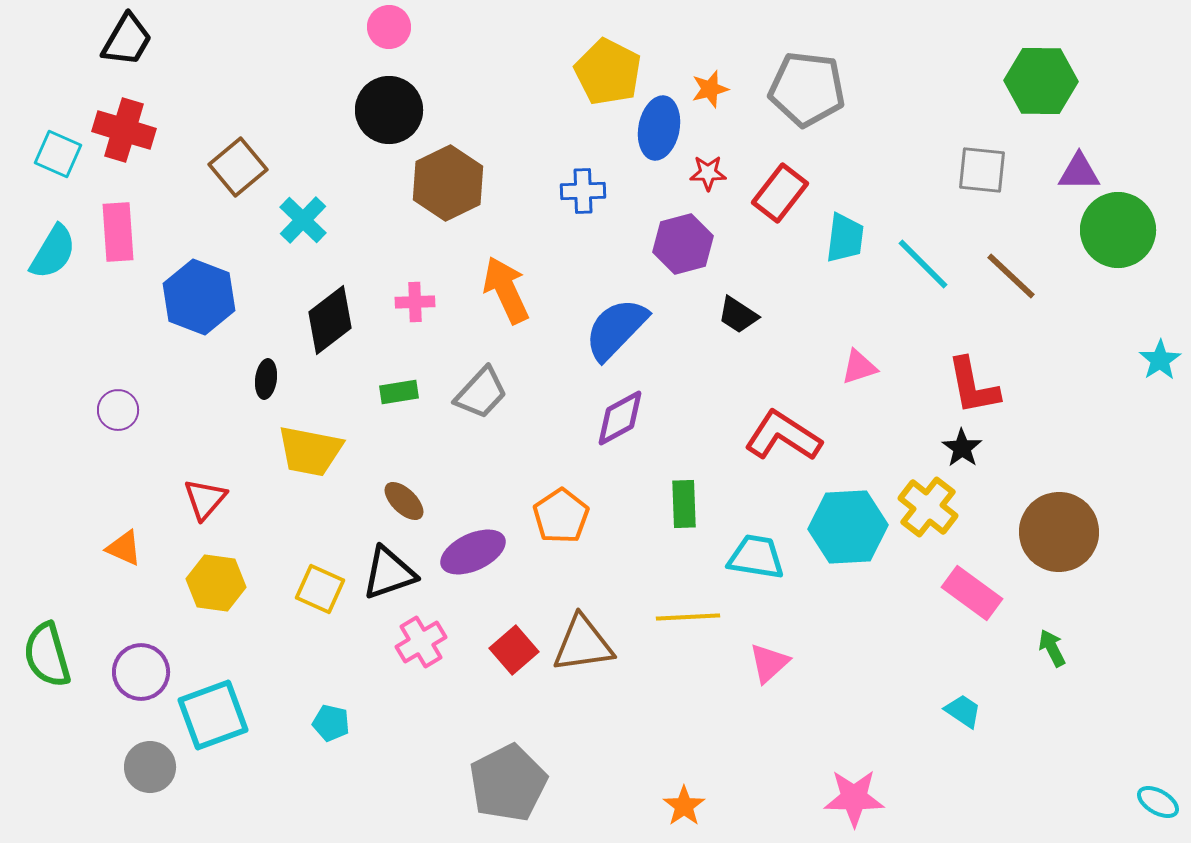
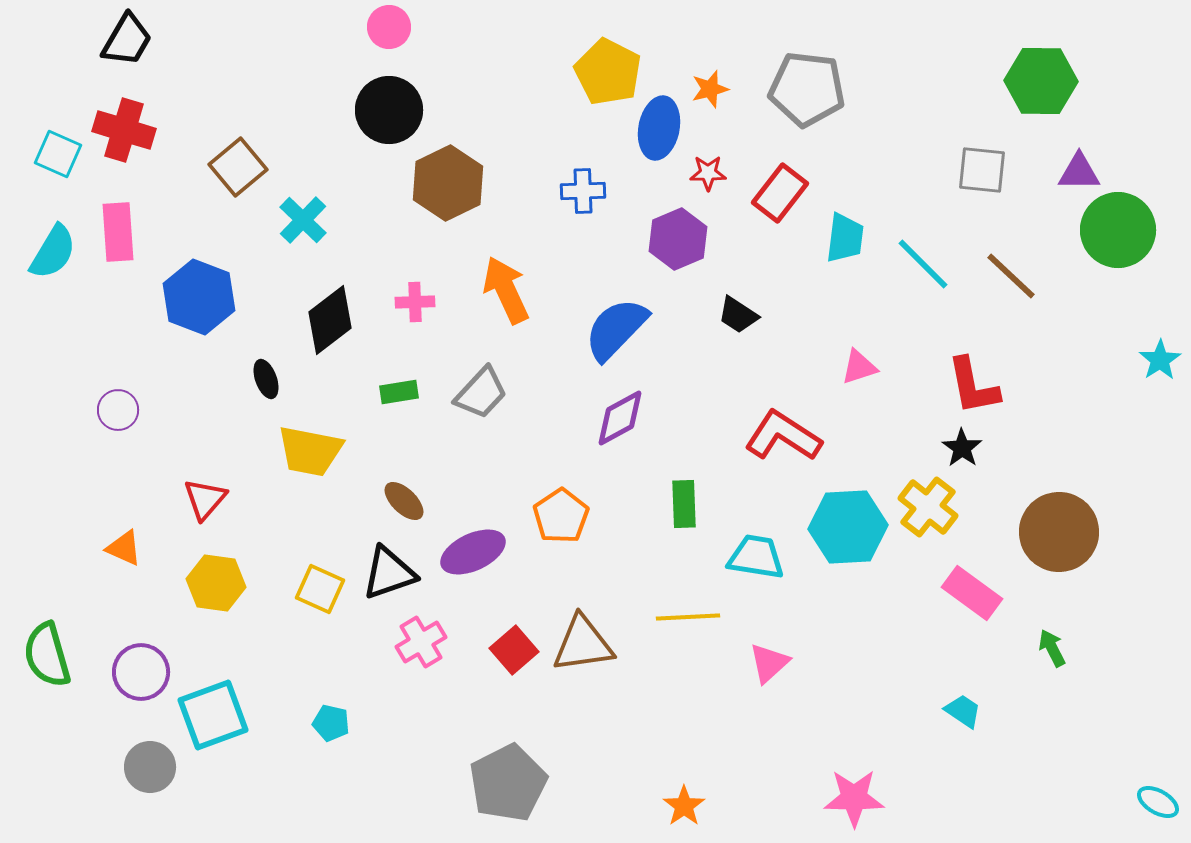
purple hexagon at (683, 244): moved 5 px left, 5 px up; rotated 8 degrees counterclockwise
black ellipse at (266, 379): rotated 27 degrees counterclockwise
